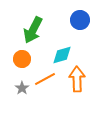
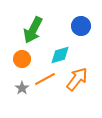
blue circle: moved 1 px right, 6 px down
cyan diamond: moved 2 px left
orange arrow: rotated 40 degrees clockwise
